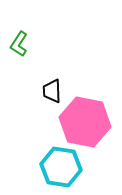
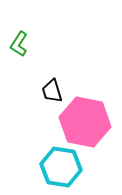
black trapezoid: rotated 15 degrees counterclockwise
